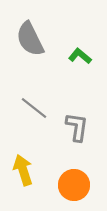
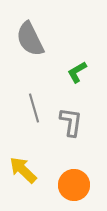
green L-shape: moved 3 px left, 16 px down; rotated 70 degrees counterclockwise
gray line: rotated 36 degrees clockwise
gray L-shape: moved 6 px left, 5 px up
yellow arrow: rotated 28 degrees counterclockwise
